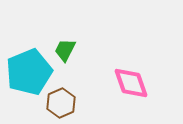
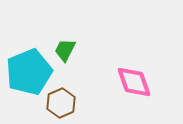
pink diamond: moved 3 px right, 1 px up
